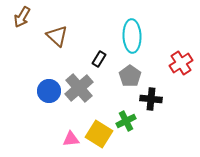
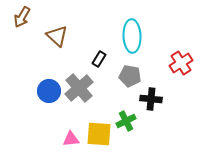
gray pentagon: rotated 25 degrees counterclockwise
yellow square: rotated 28 degrees counterclockwise
